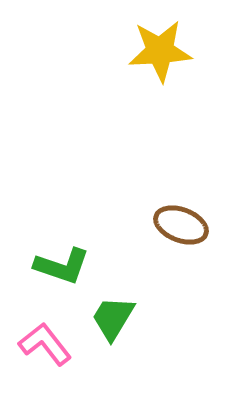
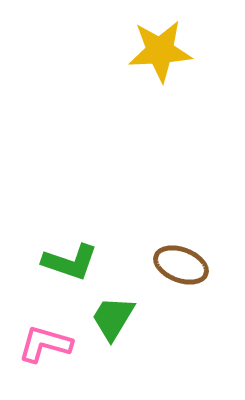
brown ellipse: moved 40 px down
green L-shape: moved 8 px right, 4 px up
pink L-shape: rotated 36 degrees counterclockwise
